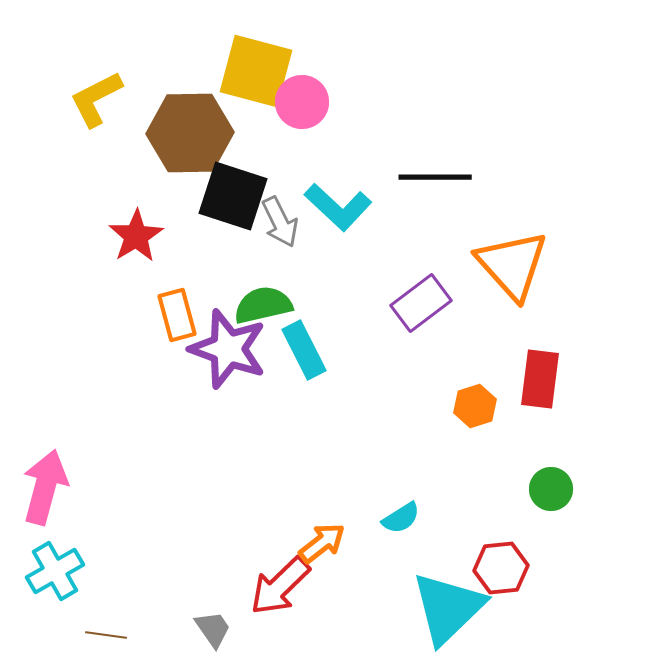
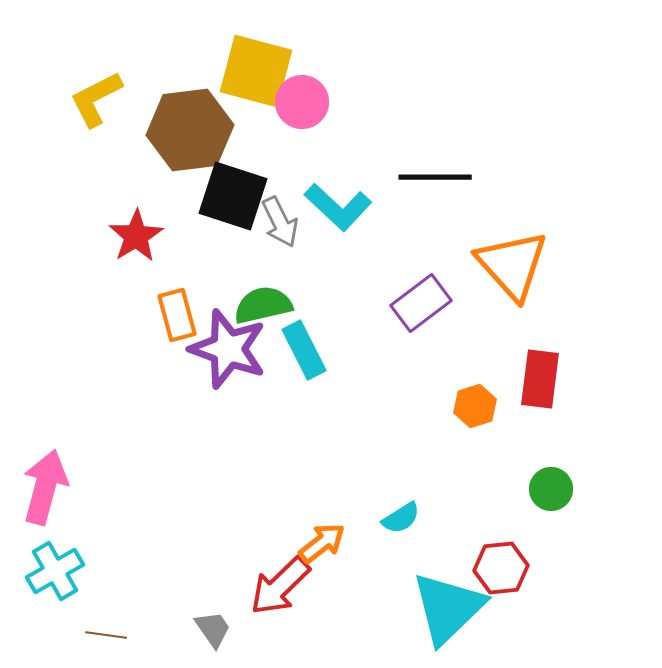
brown hexagon: moved 3 px up; rotated 6 degrees counterclockwise
